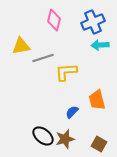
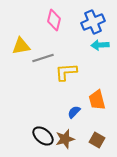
blue semicircle: moved 2 px right
brown square: moved 2 px left, 4 px up
